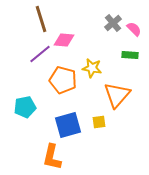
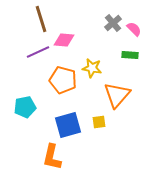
purple line: moved 2 px left, 2 px up; rotated 15 degrees clockwise
